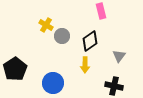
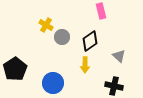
gray circle: moved 1 px down
gray triangle: rotated 24 degrees counterclockwise
